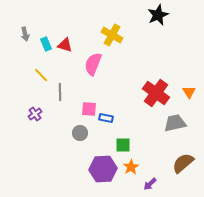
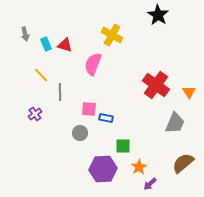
black star: rotated 15 degrees counterclockwise
red cross: moved 8 px up
gray trapezoid: rotated 125 degrees clockwise
green square: moved 1 px down
orange star: moved 8 px right
